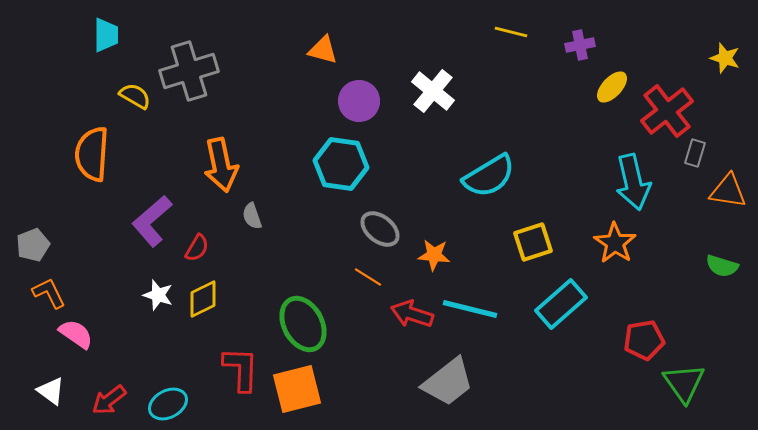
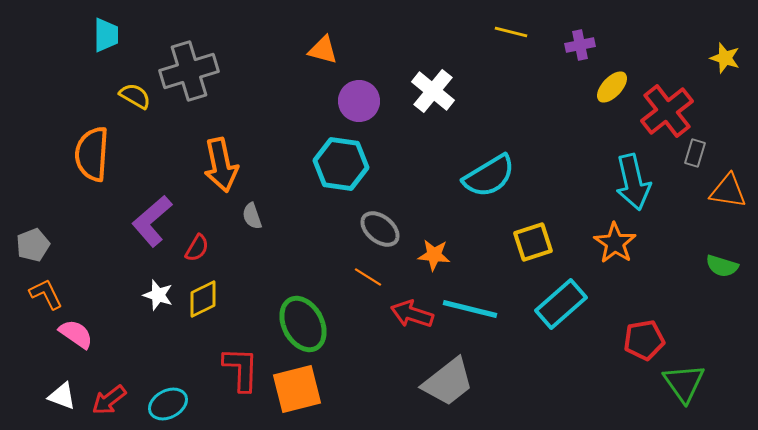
orange L-shape at (49, 293): moved 3 px left, 1 px down
white triangle at (51, 391): moved 11 px right, 5 px down; rotated 16 degrees counterclockwise
